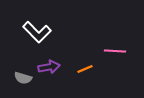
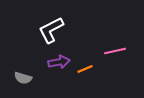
white L-shape: moved 14 px right, 2 px up; rotated 108 degrees clockwise
pink line: rotated 15 degrees counterclockwise
purple arrow: moved 10 px right, 5 px up
